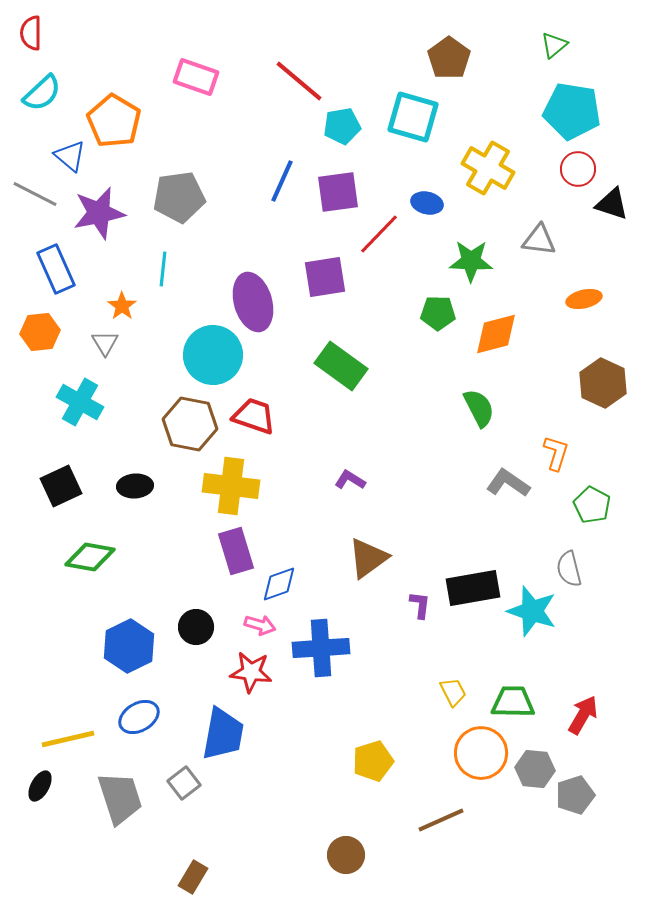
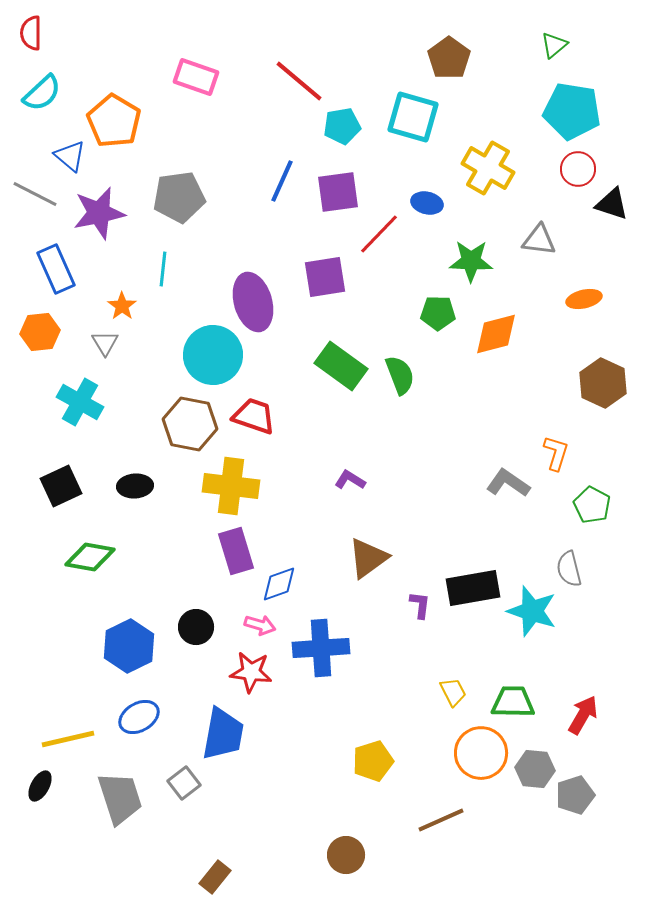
green semicircle at (479, 408): moved 79 px left, 33 px up; rotated 6 degrees clockwise
brown rectangle at (193, 877): moved 22 px right; rotated 8 degrees clockwise
